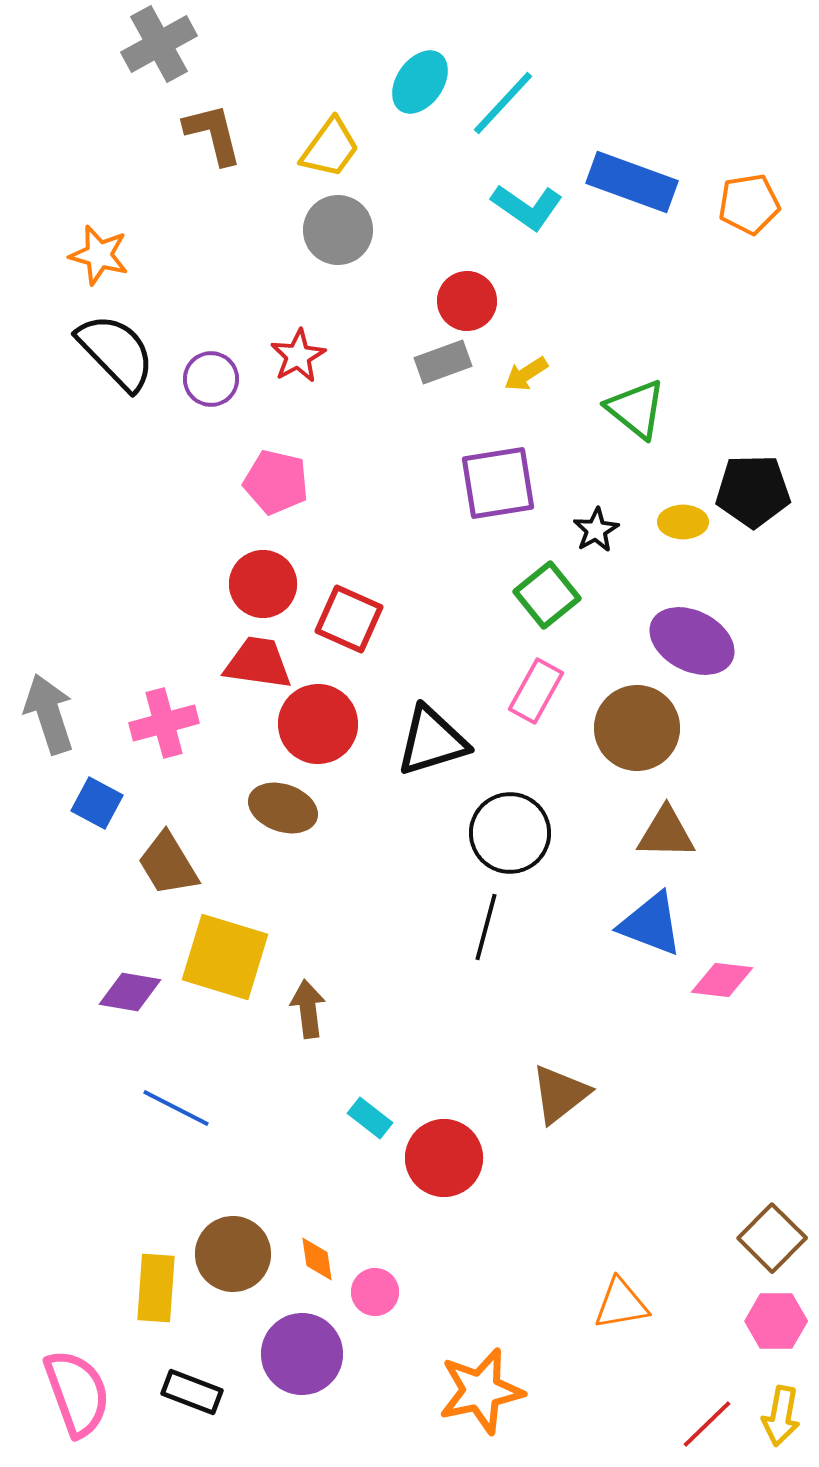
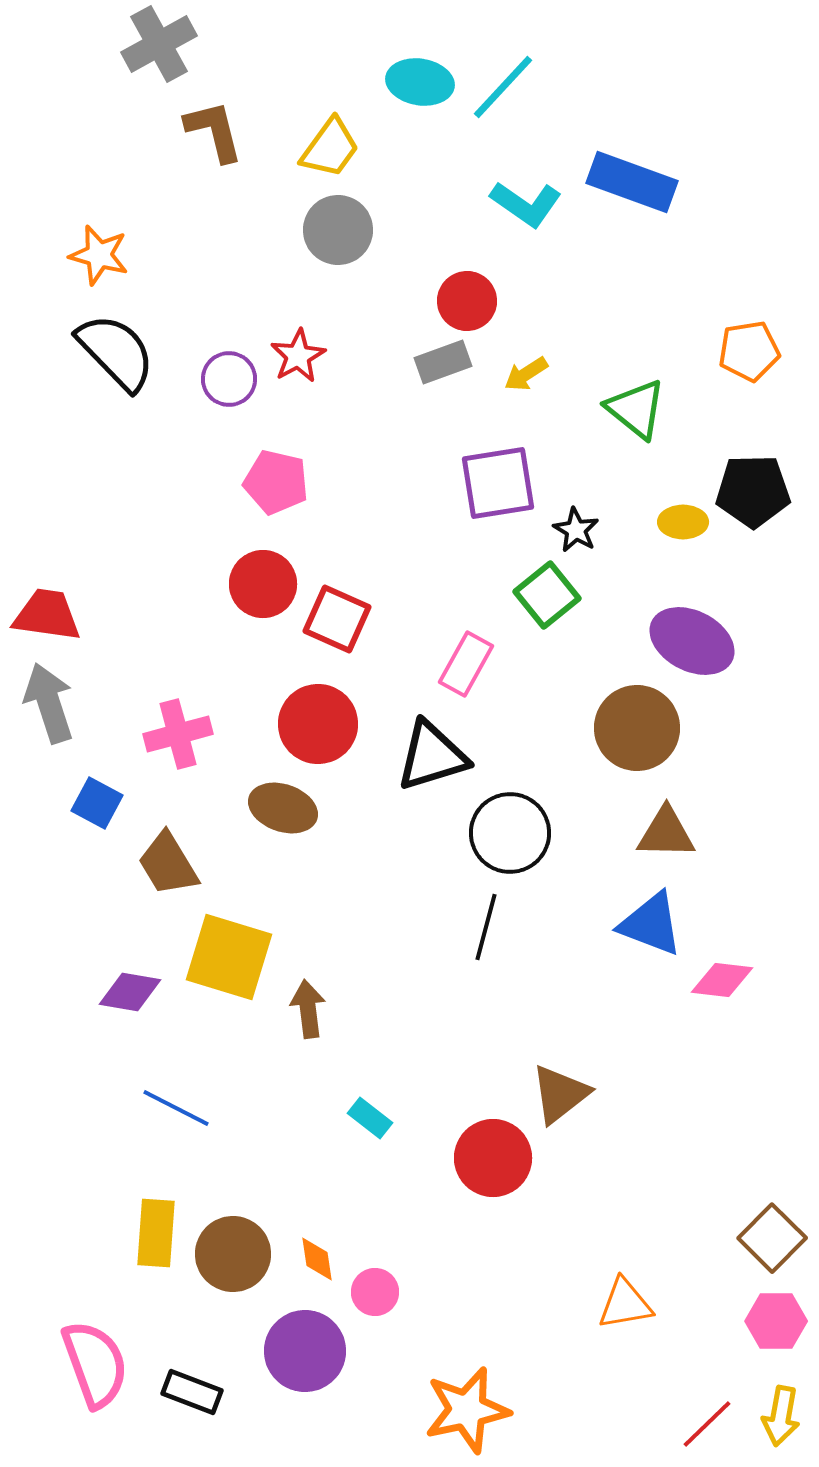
cyan ellipse at (420, 82): rotated 64 degrees clockwise
cyan line at (503, 103): moved 16 px up
brown L-shape at (213, 134): moved 1 px right, 3 px up
orange pentagon at (749, 204): moved 147 px down
cyan L-shape at (527, 207): moved 1 px left, 3 px up
purple circle at (211, 379): moved 18 px right
black star at (596, 530): moved 20 px left; rotated 12 degrees counterclockwise
red square at (349, 619): moved 12 px left
red trapezoid at (258, 663): moved 211 px left, 48 px up
pink rectangle at (536, 691): moved 70 px left, 27 px up
gray arrow at (49, 714): moved 11 px up
pink cross at (164, 723): moved 14 px right, 11 px down
black triangle at (432, 741): moved 15 px down
yellow square at (225, 957): moved 4 px right
red circle at (444, 1158): moved 49 px right
yellow rectangle at (156, 1288): moved 55 px up
orange triangle at (621, 1304): moved 4 px right
purple circle at (302, 1354): moved 3 px right, 3 px up
orange star at (481, 1391): moved 14 px left, 19 px down
pink semicircle at (77, 1393): moved 18 px right, 29 px up
